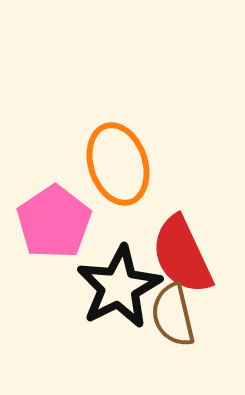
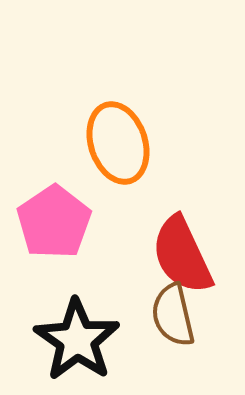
orange ellipse: moved 21 px up
black star: moved 42 px left, 53 px down; rotated 10 degrees counterclockwise
